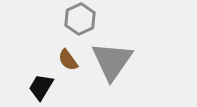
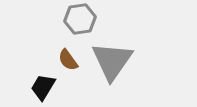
gray hexagon: rotated 16 degrees clockwise
black trapezoid: moved 2 px right
